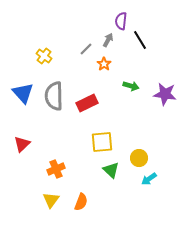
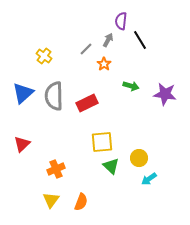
blue triangle: rotated 30 degrees clockwise
green triangle: moved 4 px up
